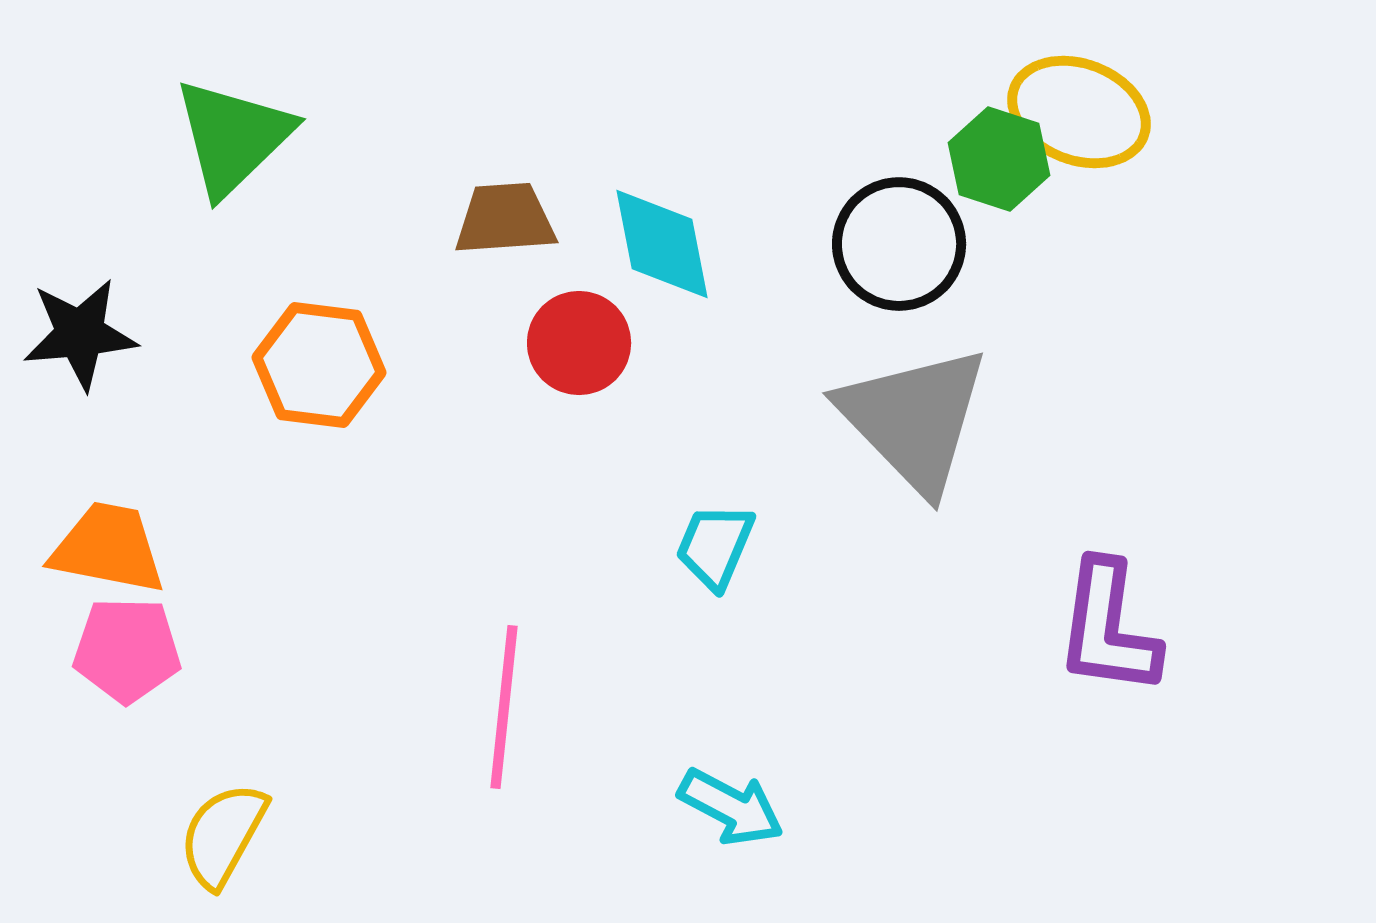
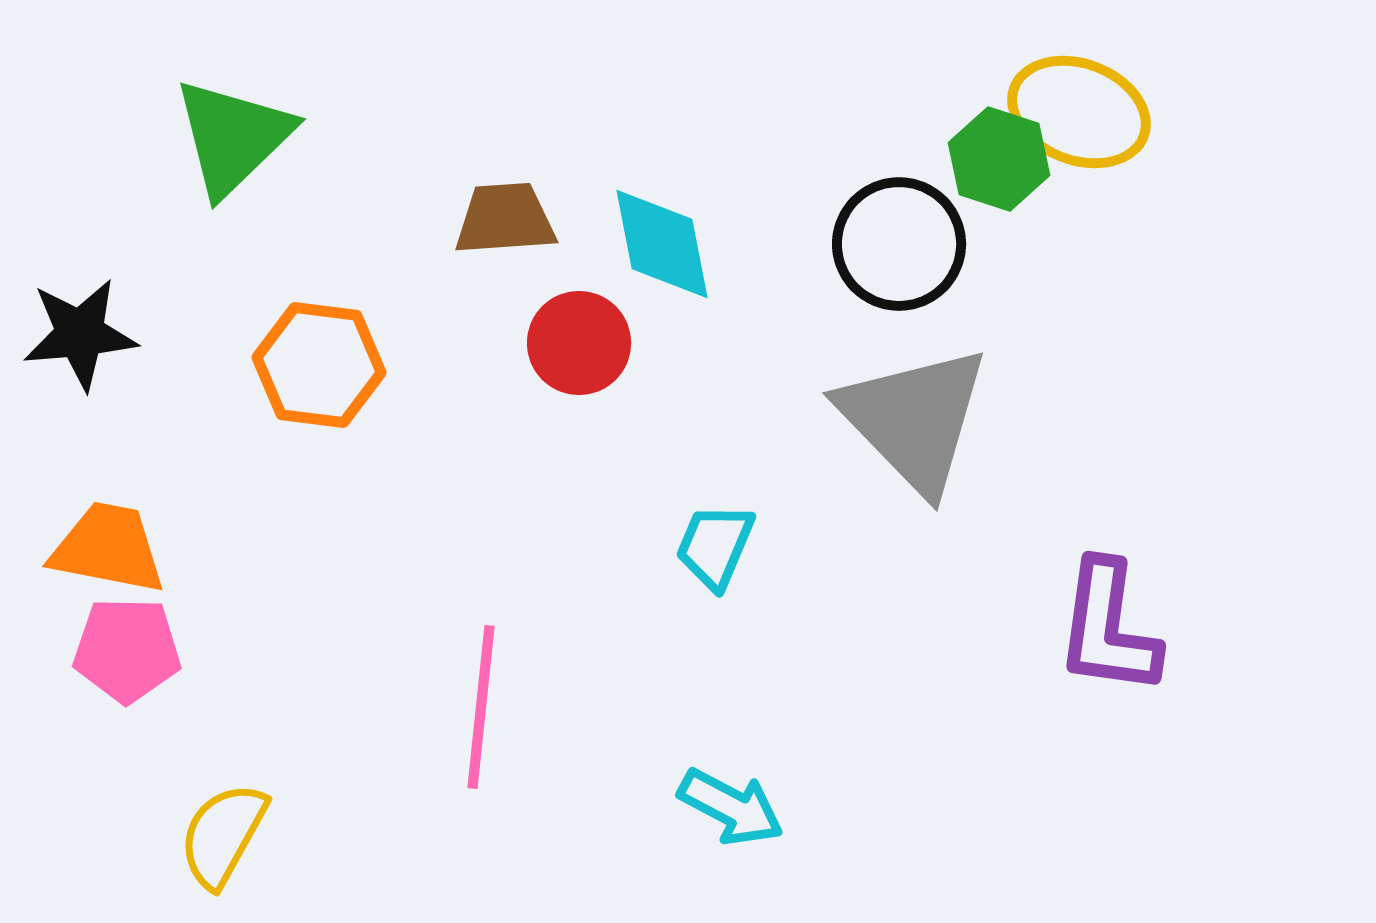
pink line: moved 23 px left
